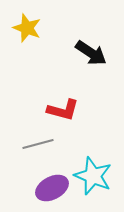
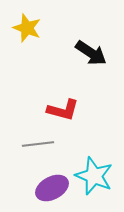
gray line: rotated 8 degrees clockwise
cyan star: moved 1 px right
